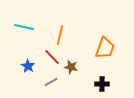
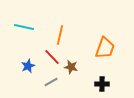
blue star: rotated 16 degrees clockwise
